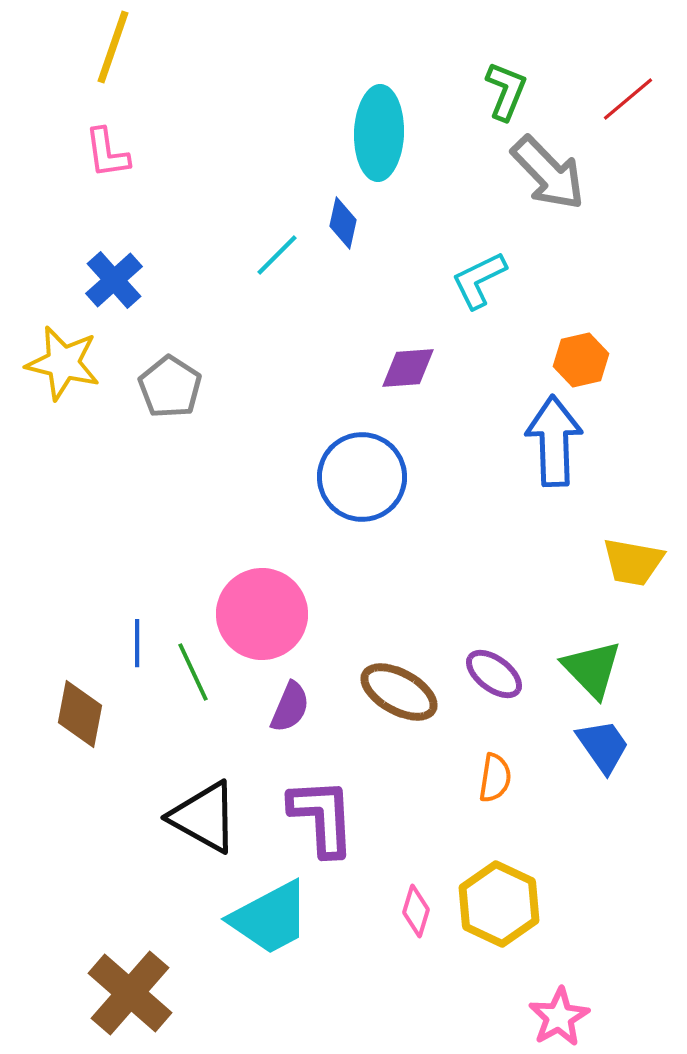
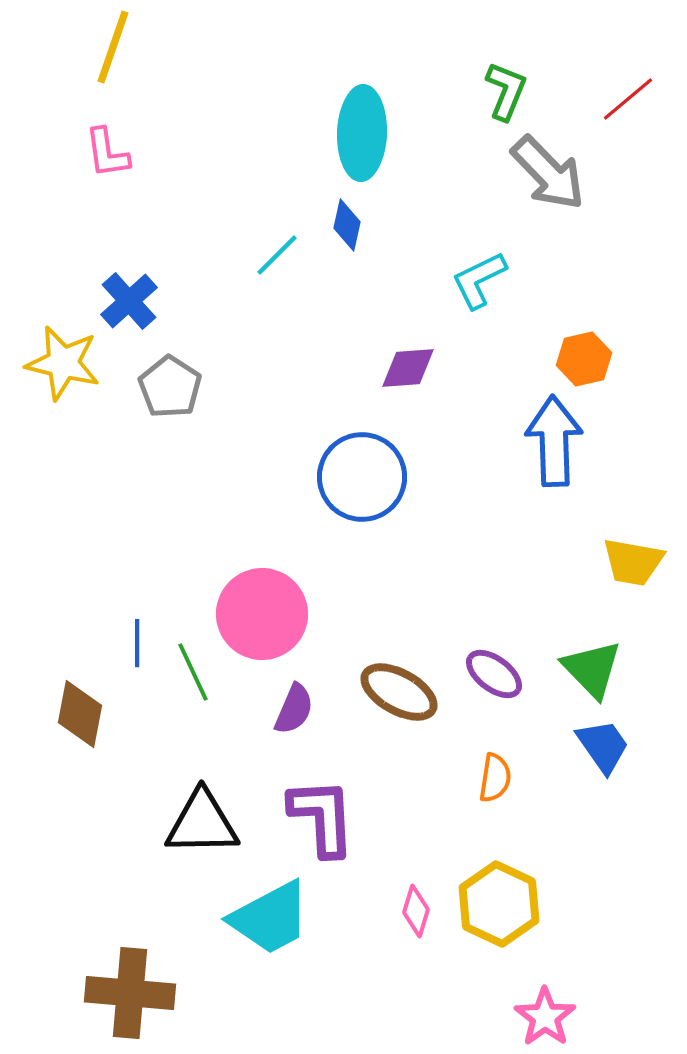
cyan ellipse: moved 17 px left
blue diamond: moved 4 px right, 2 px down
blue cross: moved 15 px right, 21 px down
orange hexagon: moved 3 px right, 1 px up
purple semicircle: moved 4 px right, 2 px down
black triangle: moved 2 px left, 6 px down; rotated 30 degrees counterclockwise
brown cross: rotated 36 degrees counterclockwise
pink star: moved 14 px left; rotated 6 degrees counterclockwise
